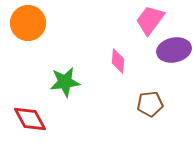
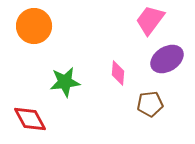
orange circle: moved 6 px right, 3 px down
purple ellipse: moved 7 px left, 9 px down; rotated 20 degrees counterclockwise
pink diamond: moved 12 px down
